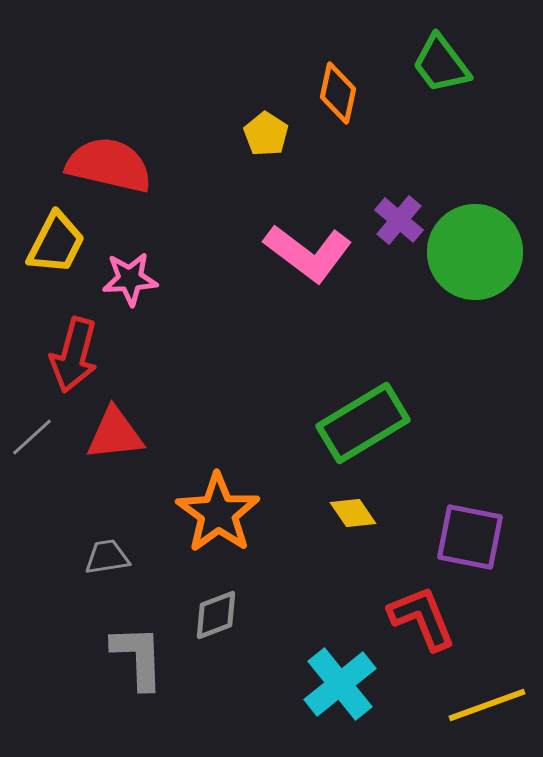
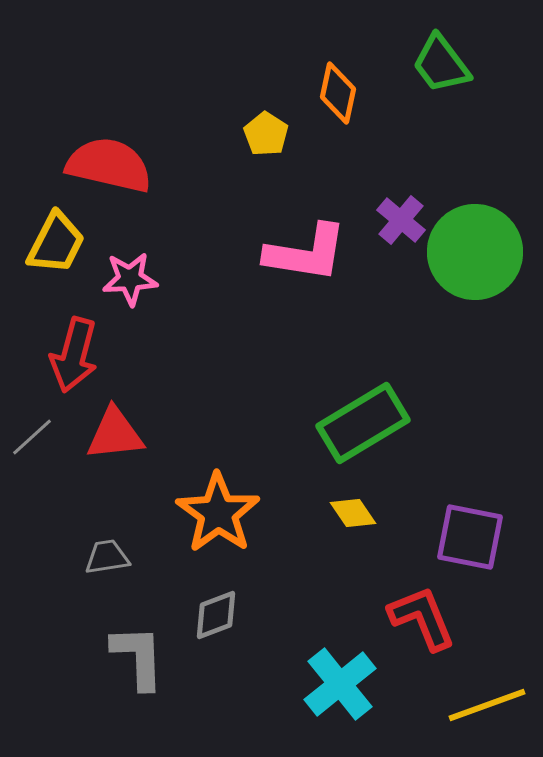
purple cross: moved 2 px right
pink L-shape: moved 2 px left; rotated 28 degrees counterclockwise
